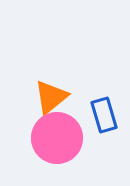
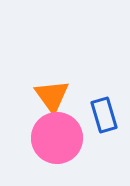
orange triangle: moved 1 px right, 1 px up; rotated 27 degrees counterclockwise
